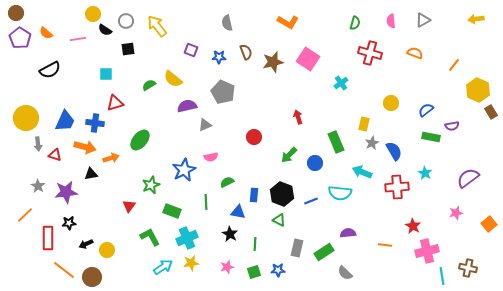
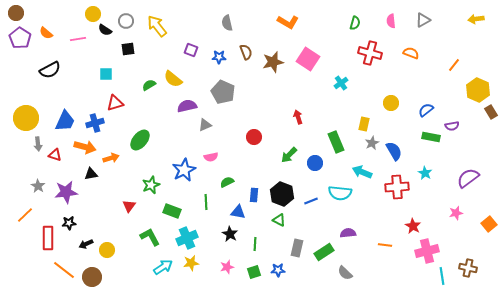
orange semicircle at (415, 53): moved 4 px left
blue cross at (95, 123): rotated 24 degrees counterclockwise
